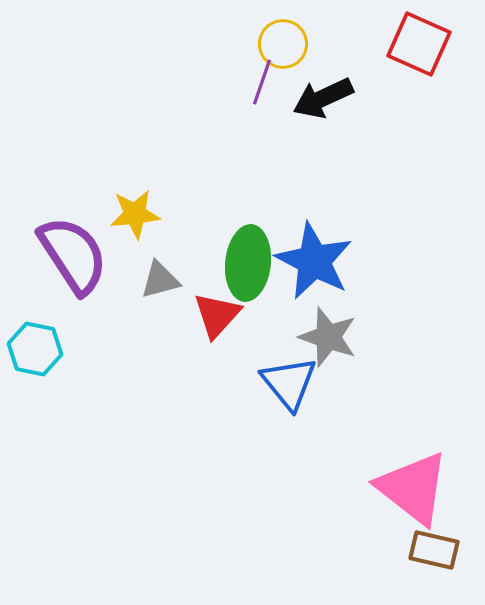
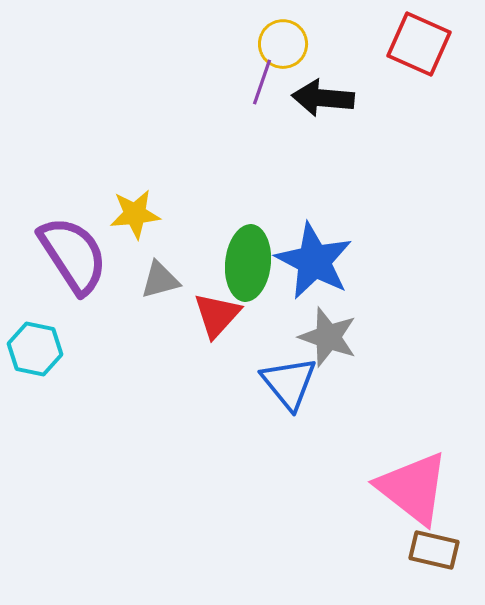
black arrow: rotated 30 degrees clockwise
